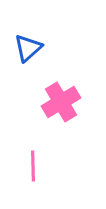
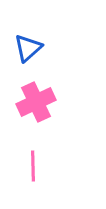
pink cross: moved 25 px left; rotated 6 degrees clockwise
